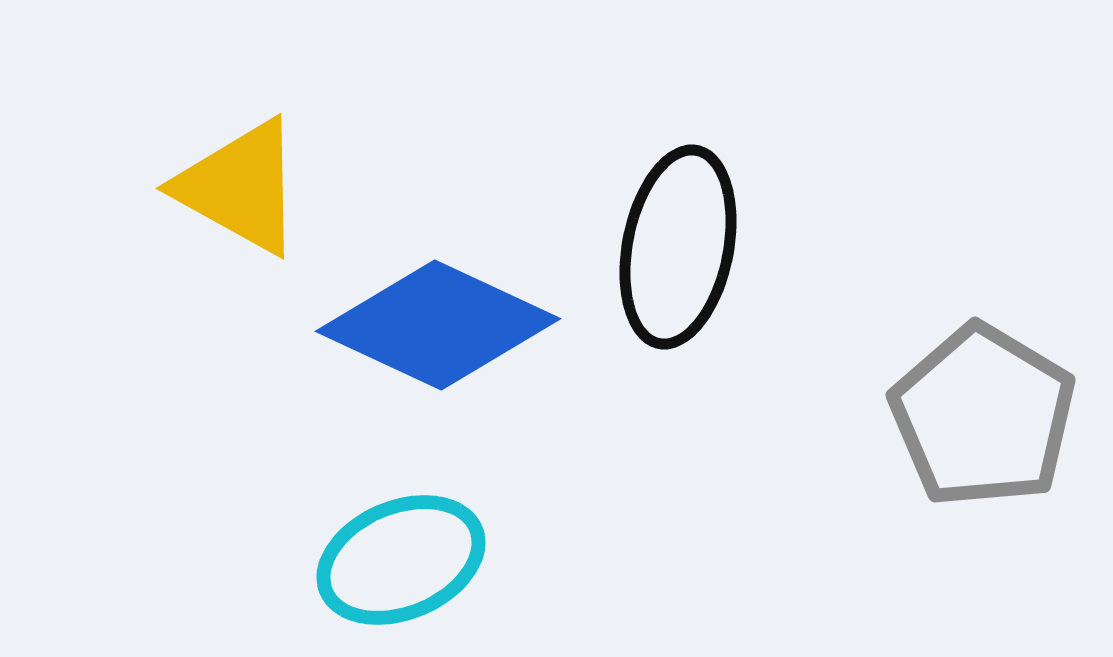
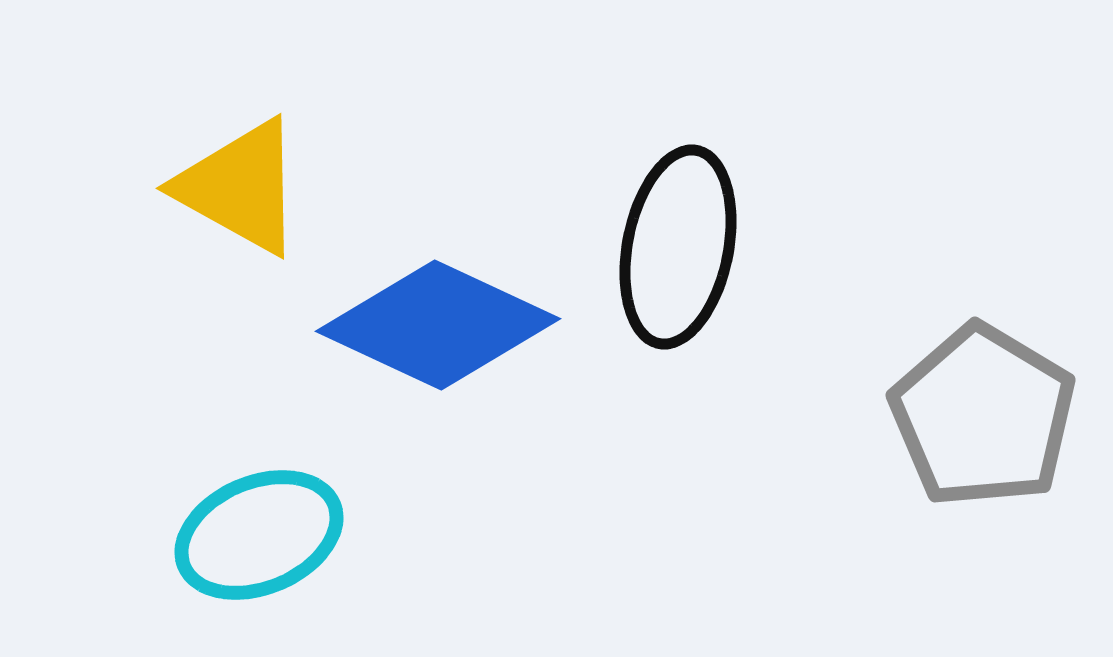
cyan ellipse: moved 142 px left, 25 px up
